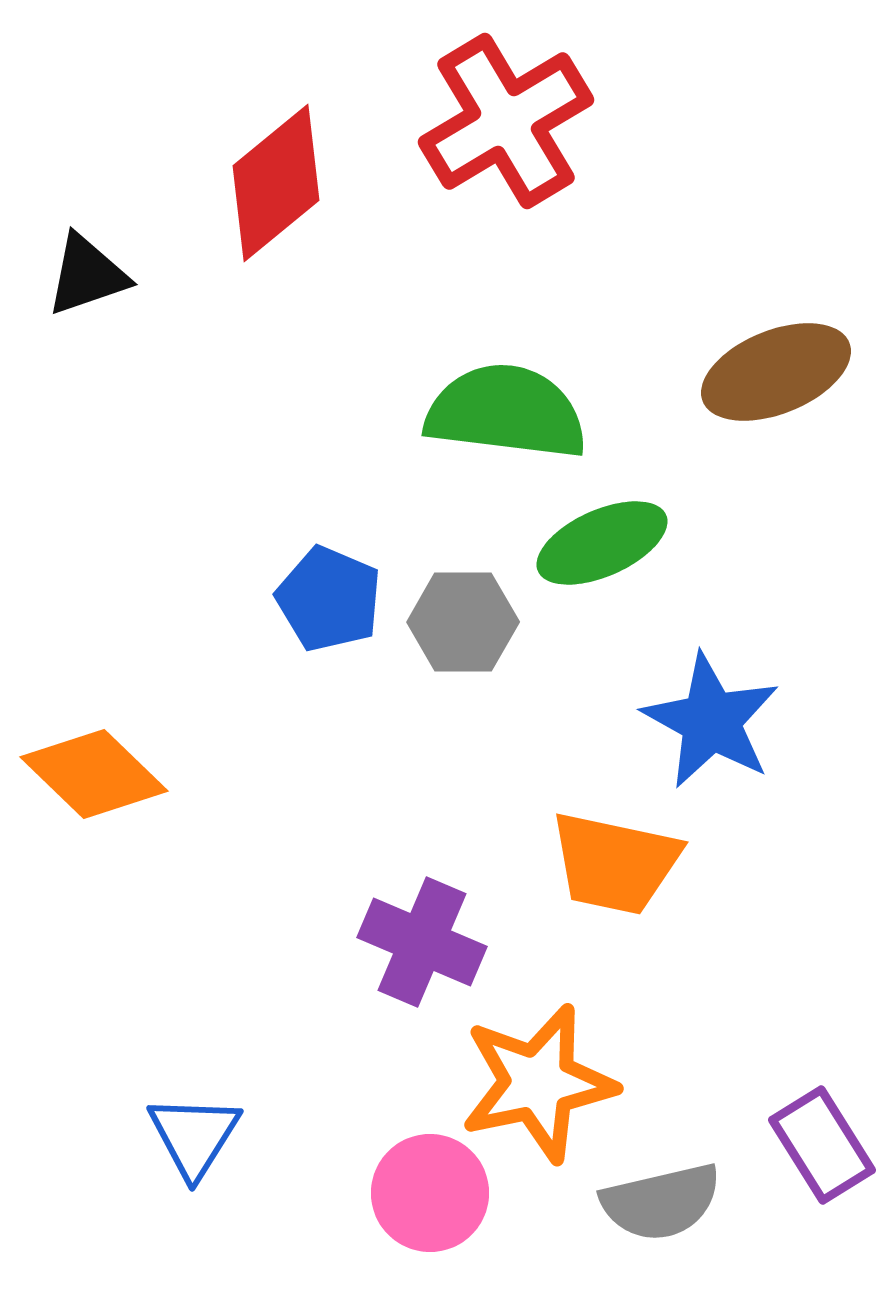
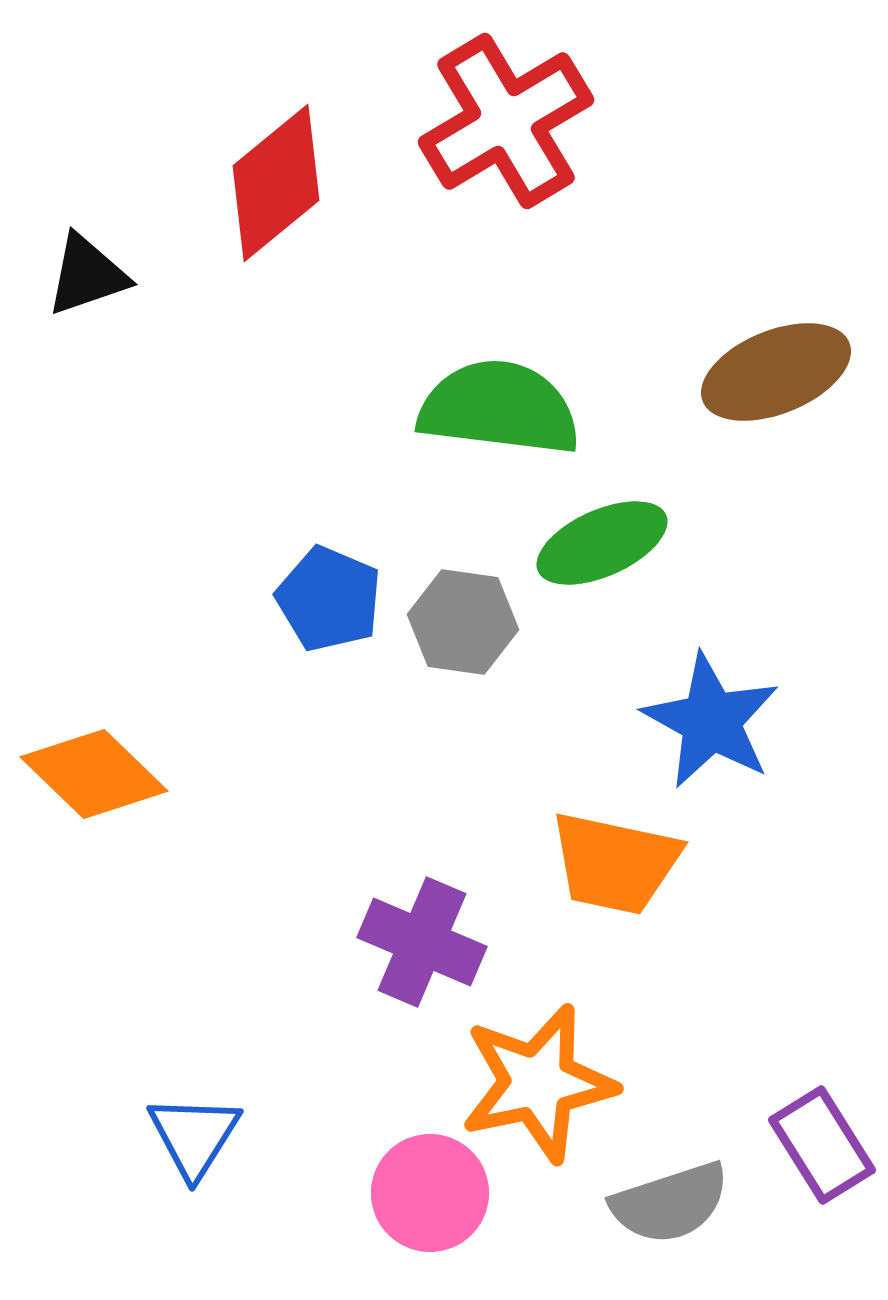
green semicircle: moved 7 px left, 4 px up
gray hexagon: rotated 8 degrees clockwise
gray semicircle: moved 9 px right, 1 px down; rotated 5 degrees counterclockwise
